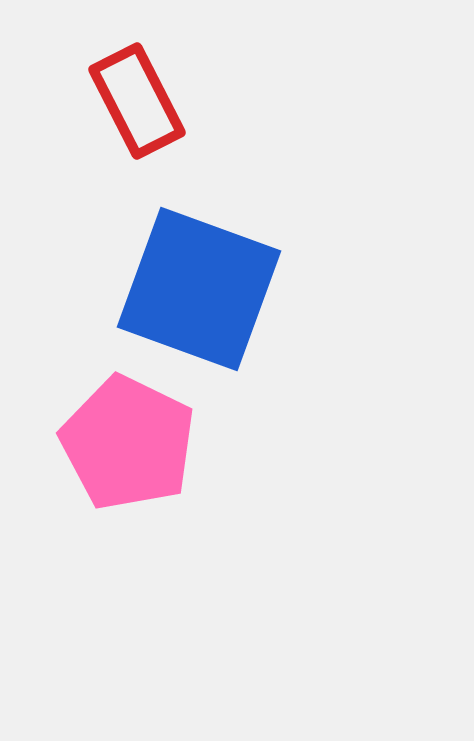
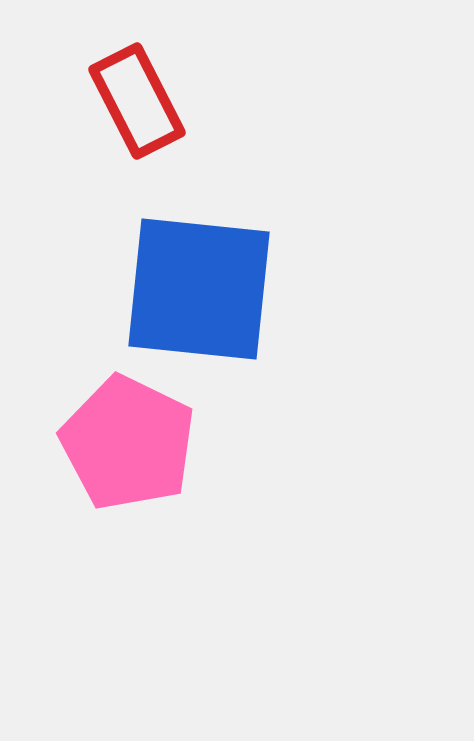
blue square: rotated 14 degrees counterclockwise
